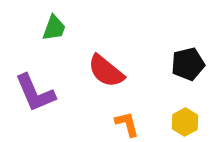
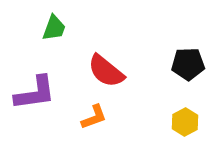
black pentagon: rotated 12 degrees clockwise
purple L-shape: rotated 75 degrees counterclockwise
orange L-shape: moved 33 px left, 7 px up; rotated 84 degrees clockwise
